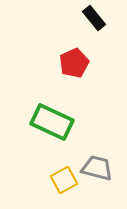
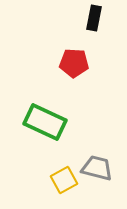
black rectangle: rotated 50 degrees clockwise
red pentagon: rotated 28 degrees clockwise
green rectangle: moved 7 px left
